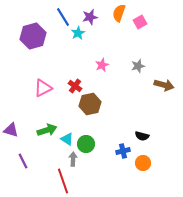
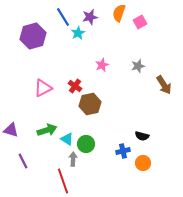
brown arrow: rotated 42 degrees clockwise
